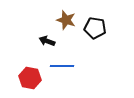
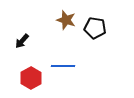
black arrow: moved 25 px left; rotated 70 degrees counterclockwise
blue line: moved 1 px right
red hexagon: moved 1 px right; rotated 20 degrees clockwise
